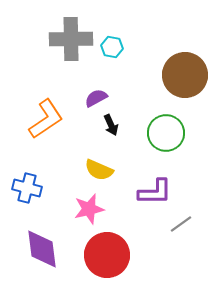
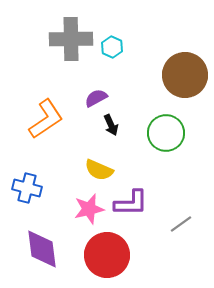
cyan hexagon: rotated 15 degrees clockwise
purple L-shape: moved 24 px left, 11 px down
